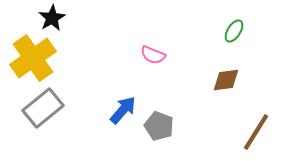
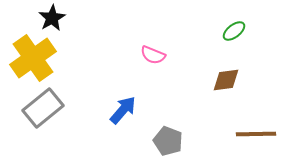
green ellipse: rotated 20 degrees clockwise
gray pentagon: moved 9 px right, 15 px down
brown line: moved 2 px down; rotated 57 degrees clockwise
